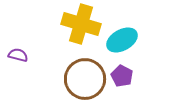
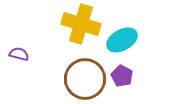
purple semicircle: moved 1 px right, 1 px up
